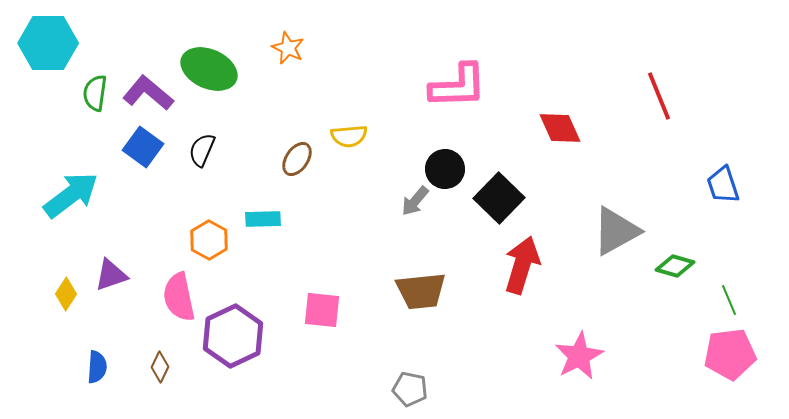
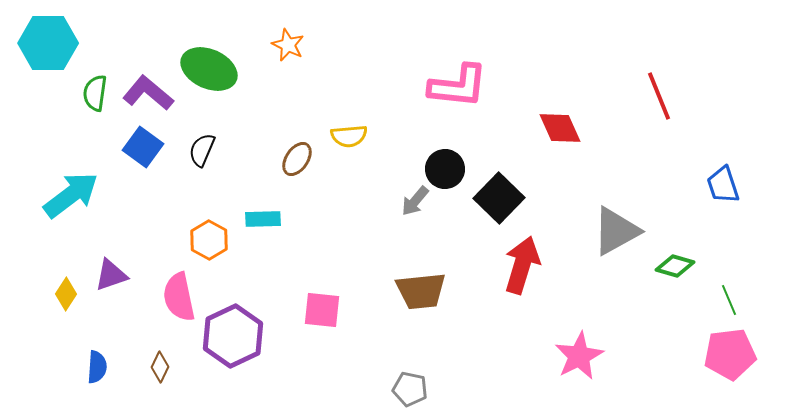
orange star: moved 3 px up
pink L-shape: rotated 8 degrees clockwise
